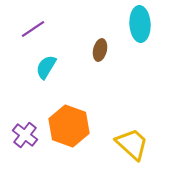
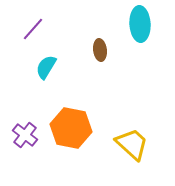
purple line: rotated 15 degrees counterclockwise
brown ellipse: rotated 20 degrees counterclockwise
orange hexagon: moved 2 px right, 2 px down; rotated 9 degrees counterclockwise
